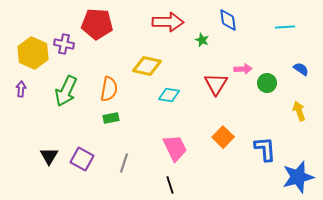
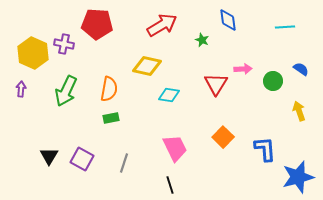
red arrow: moved 6 px left, 3 px down; rotated 32 degrees counterclockwise
green circle: moved 6 px right, 2 px up
